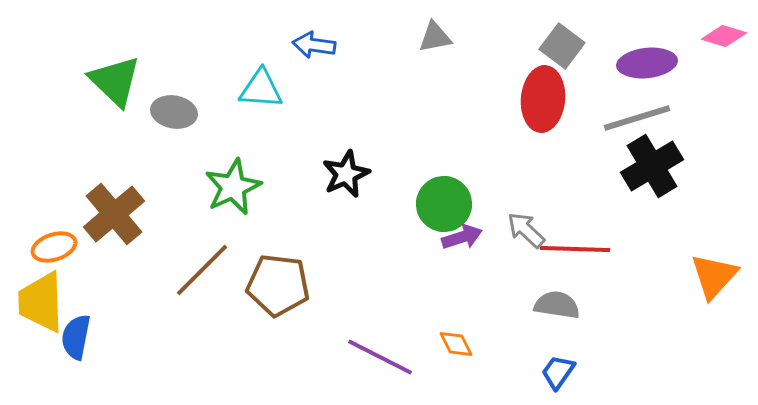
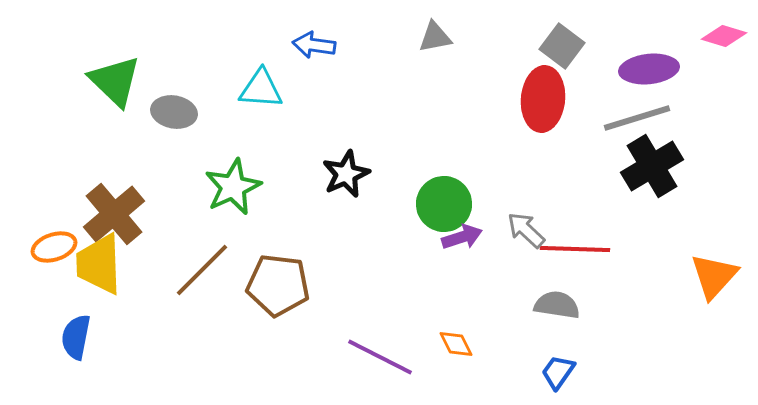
purple ellipse: moved 2 px right, 6 px down
yellow trapezoid: moved 58 px right, 38 px up
